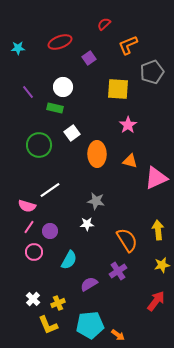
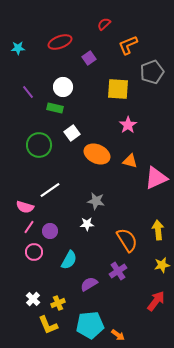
orange ellipse: rotated 65 degrees counterclockwise
pink semicircle: moved 2 px left, 1 px down
